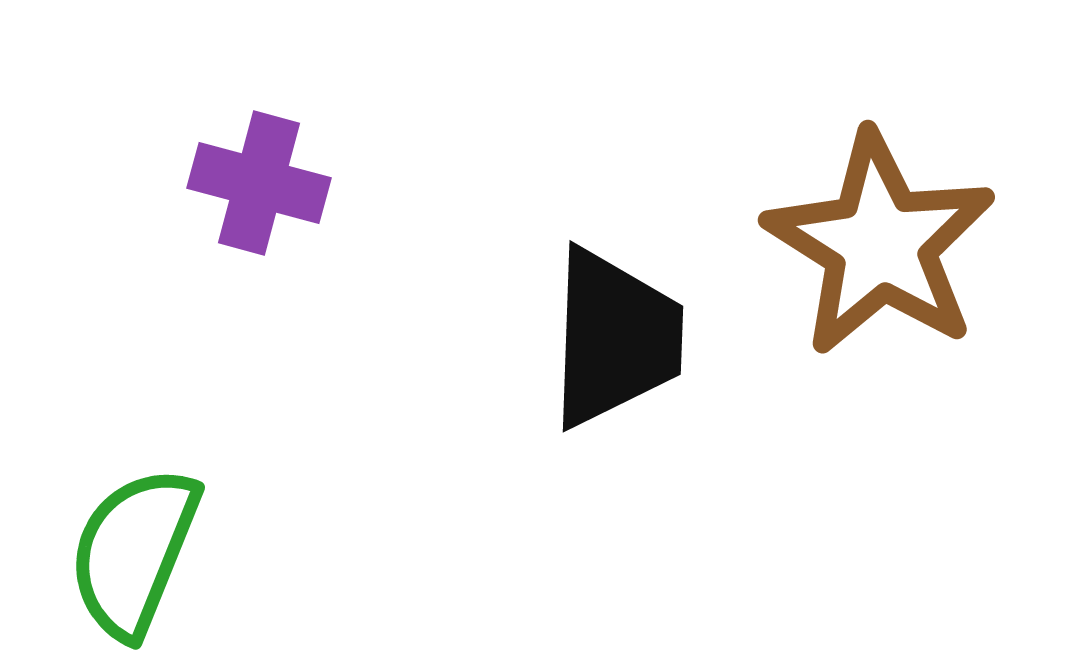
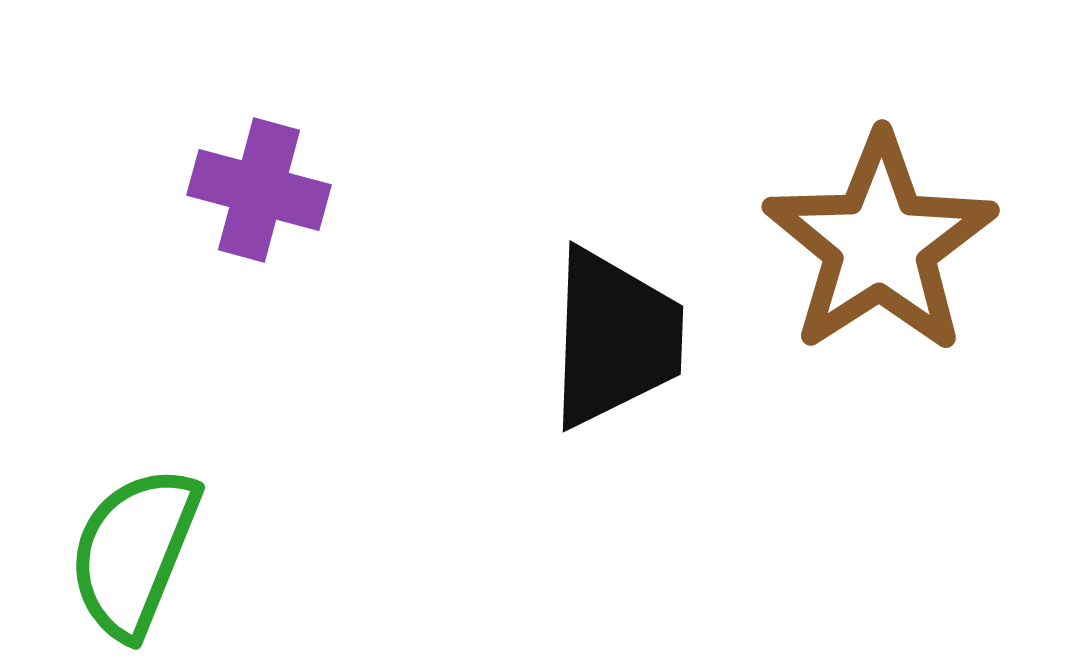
purple cross: moved 7 px down
brown star: rotated 7 degrees clockwise
